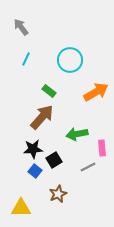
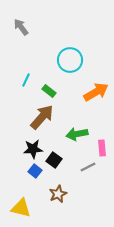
cyan line: moved 21 px down
black square: rotated 21 degrees counterclockwise
yellow triangle: rotated 15 degrees clockwise
